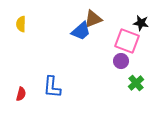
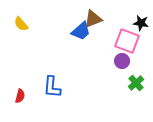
yellow semicircle: rotated 42 degrees counterclockwise
purple circle: moved 1 px right
red semicircle: moved 1 px left, 2 px down
